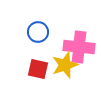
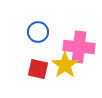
yellow star: rotated 16 degrees counterclockwise
